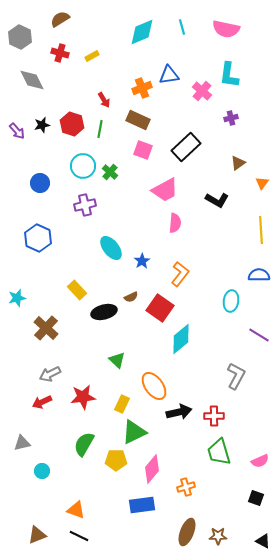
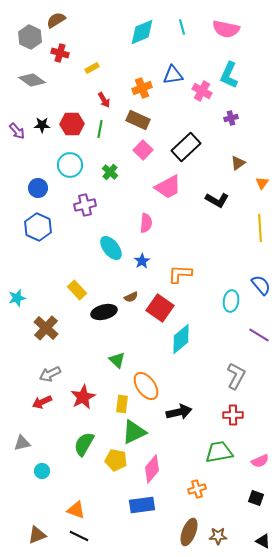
brown semicircle at (60, 19): moved 4 px left, 1 px down
gray hexagon at (20, 37): moved 10 px right
yellow rectangle at (92, 56): moved 12 px down
blue triangle at (169, 75): moved 4 px right
cyan L-shape at (229, 75): rotated 16 degrees clockwise
gray diamond at (32, 80): rotated 28 degrees counterclockwise
pink cross at (202, 91): rotated 12 degrees counterclockwise
red hexagon at (72, 124): rotated 20 degrees counterclockwise
black star at (42, 125): rotated 14 degrees clockwise
pink square at (143, 150): rotated 24 degrees clockwise
cyan circle at (83, 166): moved 13 px left, 1 px up
blue circle at (40, 183): moved 2 px left, 5 px down
pink trapezoid at (165, 190): moved 3 px right, 3 px up
pink semicircle at (175, 223): moved 29 px left
yellow line at (261, 230): moved 1 px left, 2 px up
blue hexagon at (38, 238): moved 11 px up
orange L-shape at (180, 274): rotated 125 degrees counterclockwise
blue semicircle at (259, 275): moved 2 px right, 10 px down; rotated 50 degrees clockwise
orange ellipse at (154, 386): moved 8 px left
red star at (83, 397): rotated 20 degrees counterclockwise
yellow rectangle at (122, 404): rotated 18 degrees counterclockwise
red cross at (214, 416): moved 19 px right, 1 px up
green trapezoid at (219, 452): rotated 96 degrees clockwise
yellow pentagon at (116, 460): rotated 10 degrees clockwise
orange cross at (186, 487): moved 11 px right, 2 px down
brown ellipse at (187, 532): moved 2 px right
